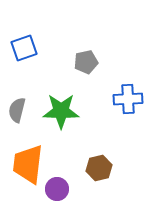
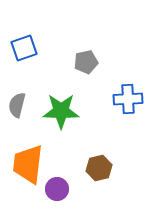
gray semicircle: moved 5 px up
